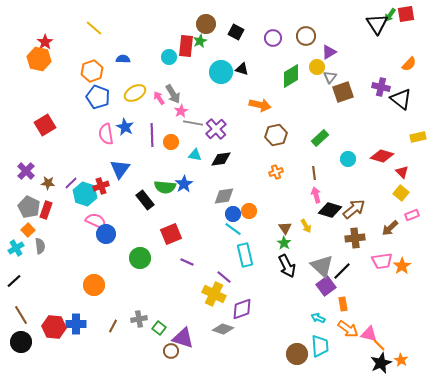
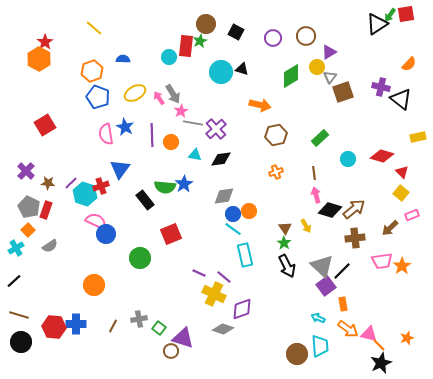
black triangle at (377, 24): rotated 30 degrees clockwise
orange hexagon at (39, 59): rotated 15 degrees clockwise
gray semicircle at (40, 246): moved 10 px right; rotated 63 degrees clockwise
purple line at (187, 262): moved 12 px right, 11 px down
brown line at (21, 315): moved 2 px left; rotated 42 degrees counterclockwise
orange star at (401, 360): moved 6 px right, 22 px up; rotated 24 degrees clockwise
